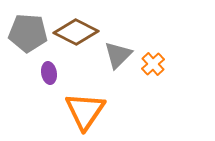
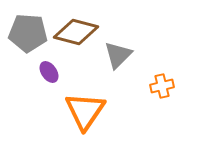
brown diamond: rotated 12 degrees counterclockwise
orange cross: moved 9 px right, 22 px down; rotated 30 degrees clockwise
purple ellipse: moved 1 px up; rotated 25 degrees counterclockwise
